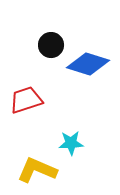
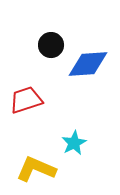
blue diamond: rotated 21 degrees counterclockwise
cyan star: moved 3 px right; rotated 25 degrees counterclockwise
yellow L-shape: moved 1 px left, 1 px up
